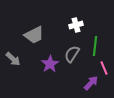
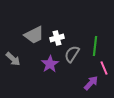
white cross: moved 19 px left, 13 px down
